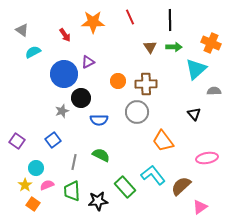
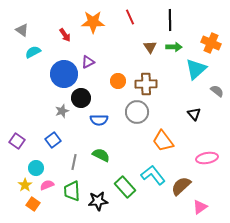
gray semicircle: moved 3 px right; rotated 40 degrees clockwise
